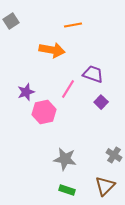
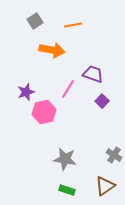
gray square: moved 24 px right
purple square: moved 1 px right, 1 px up
brown triangle: rotated 10 degrees clockwise
